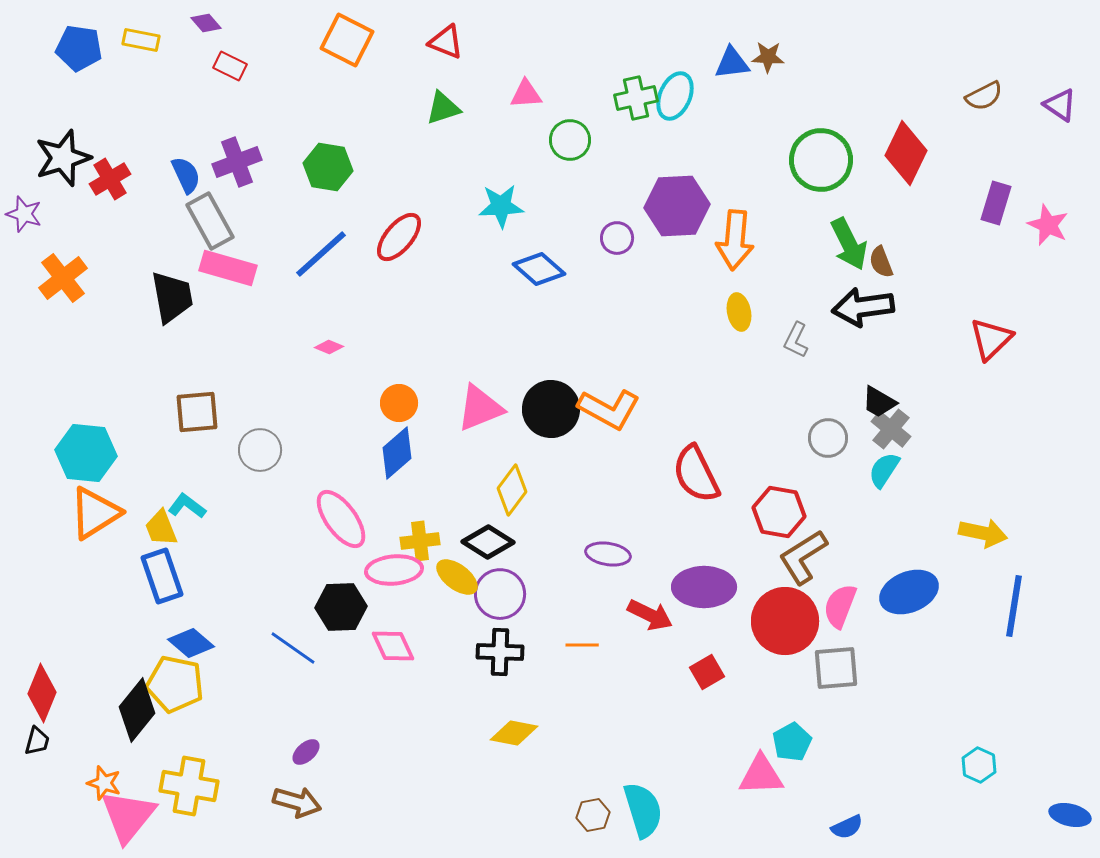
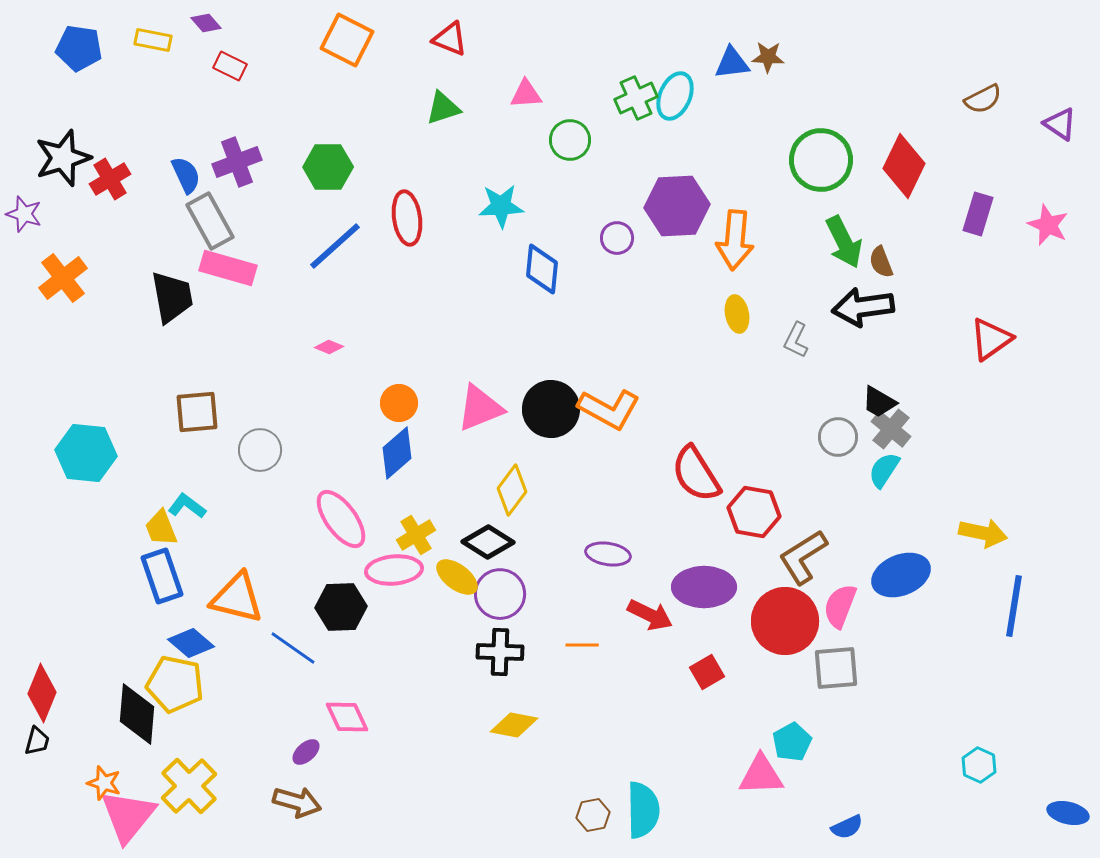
yellow rectangle at (141, 40): moved 12 px right
red triangle at (446, 42): moved 4 px right, 3 px up
brown semicircle at (984, 96): moved 1 px left, 3 px down
green cross at (636, 98): rotated 12 degrees counterclockwise
purple triangle at (1060, 105): moved 19 px down
red diamond at (906, 153): moved 2 px left, 13 px down
green hexagon at (328, 167): rotated 9 degrees counterclockwise
purple rectangle at (996, 203): moved 18 px left, 11 px down
red ellipse at (399, 237): moved 8 px right, 19 px up; rotated 48 degrees counterclockwise
green arrow at (849, 244): moved 5 px left, 2 px up
blue line at (321, 254): moved 14 px right, 8 px up
blue diamond at (539, 269): moved 3 px right; rotated 54 degrees clockwise
yellow ellipse at (739, 312): moved 2 px left, 2 px down
red triangle at (991, 339): rotated 9 degrees clockwise
gray circle at (828, 438): moved 10 px right, 1 px up
red semicircle at (696, 474): rotated 6 degrees counterclockwise
red hexagon at (779, 512): moved 25 px left
orange triangle at (95, 513): moved 142 px right, 85 px down; rotated 46 degrees clockwise
yellow cross at (420, 541): moved 4 px left, 6 px up; rotated 24 degrees counterclockwise
blue ellipse at (909, 592): moved 8 px left, 17 px up
pink diamond at (393, 646): moved 46 px left, 71 px down
black diamond at (137, 710): moved 4 px down; rotated 34 degrees counterclockwise
yellow diamond at (514, 733): moved 8 px up
yellow cross at (189, 786): rotated 36 degrees clockwise
cyan semicircle at (643, 810): rotated 16 degrees clockwise
blue ellipse at (1070, 815): moved 2 px left, 2 px up
